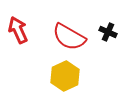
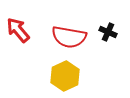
red arrow: rotated 16 degrees counterclockwise
red semicircle: rotated 20 degrees counterclockwise
